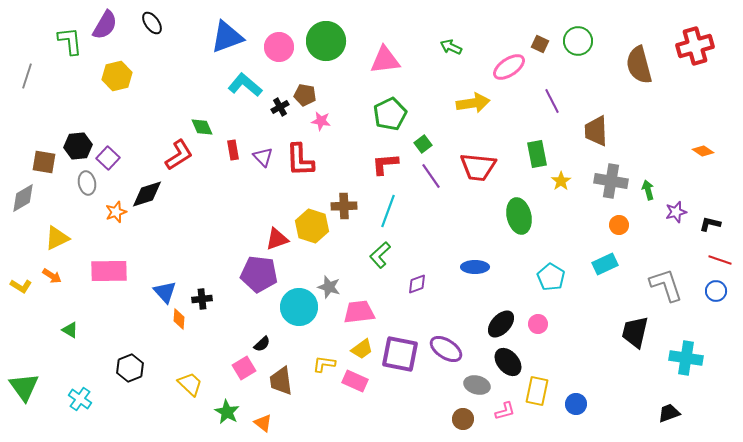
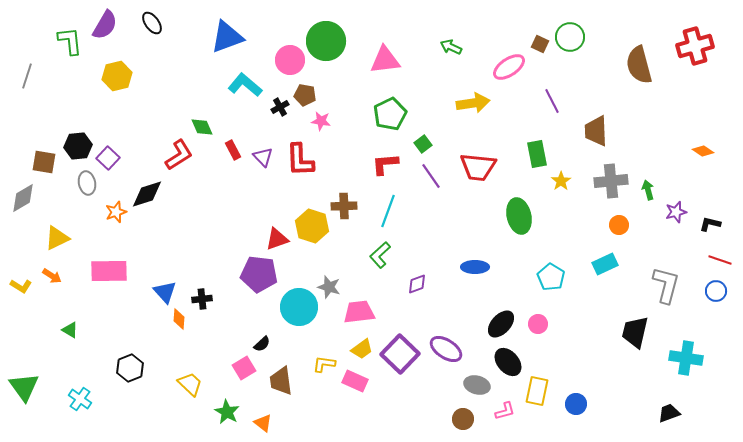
green circle at (578, 41): moved 8 px left, 4 px up
pink circle at (279, 47): moved 11 px right, 13 px down
red rectangle at (233, 150): rotated 18 degrees counterclockwise
gray cross at (611, 181): rotated 16 degrees counterclockwise
gray L-shape at (666, 285): rotated 33 degrees clockwise
purple square at (400, 354): rotated 33 degrees clockwise
